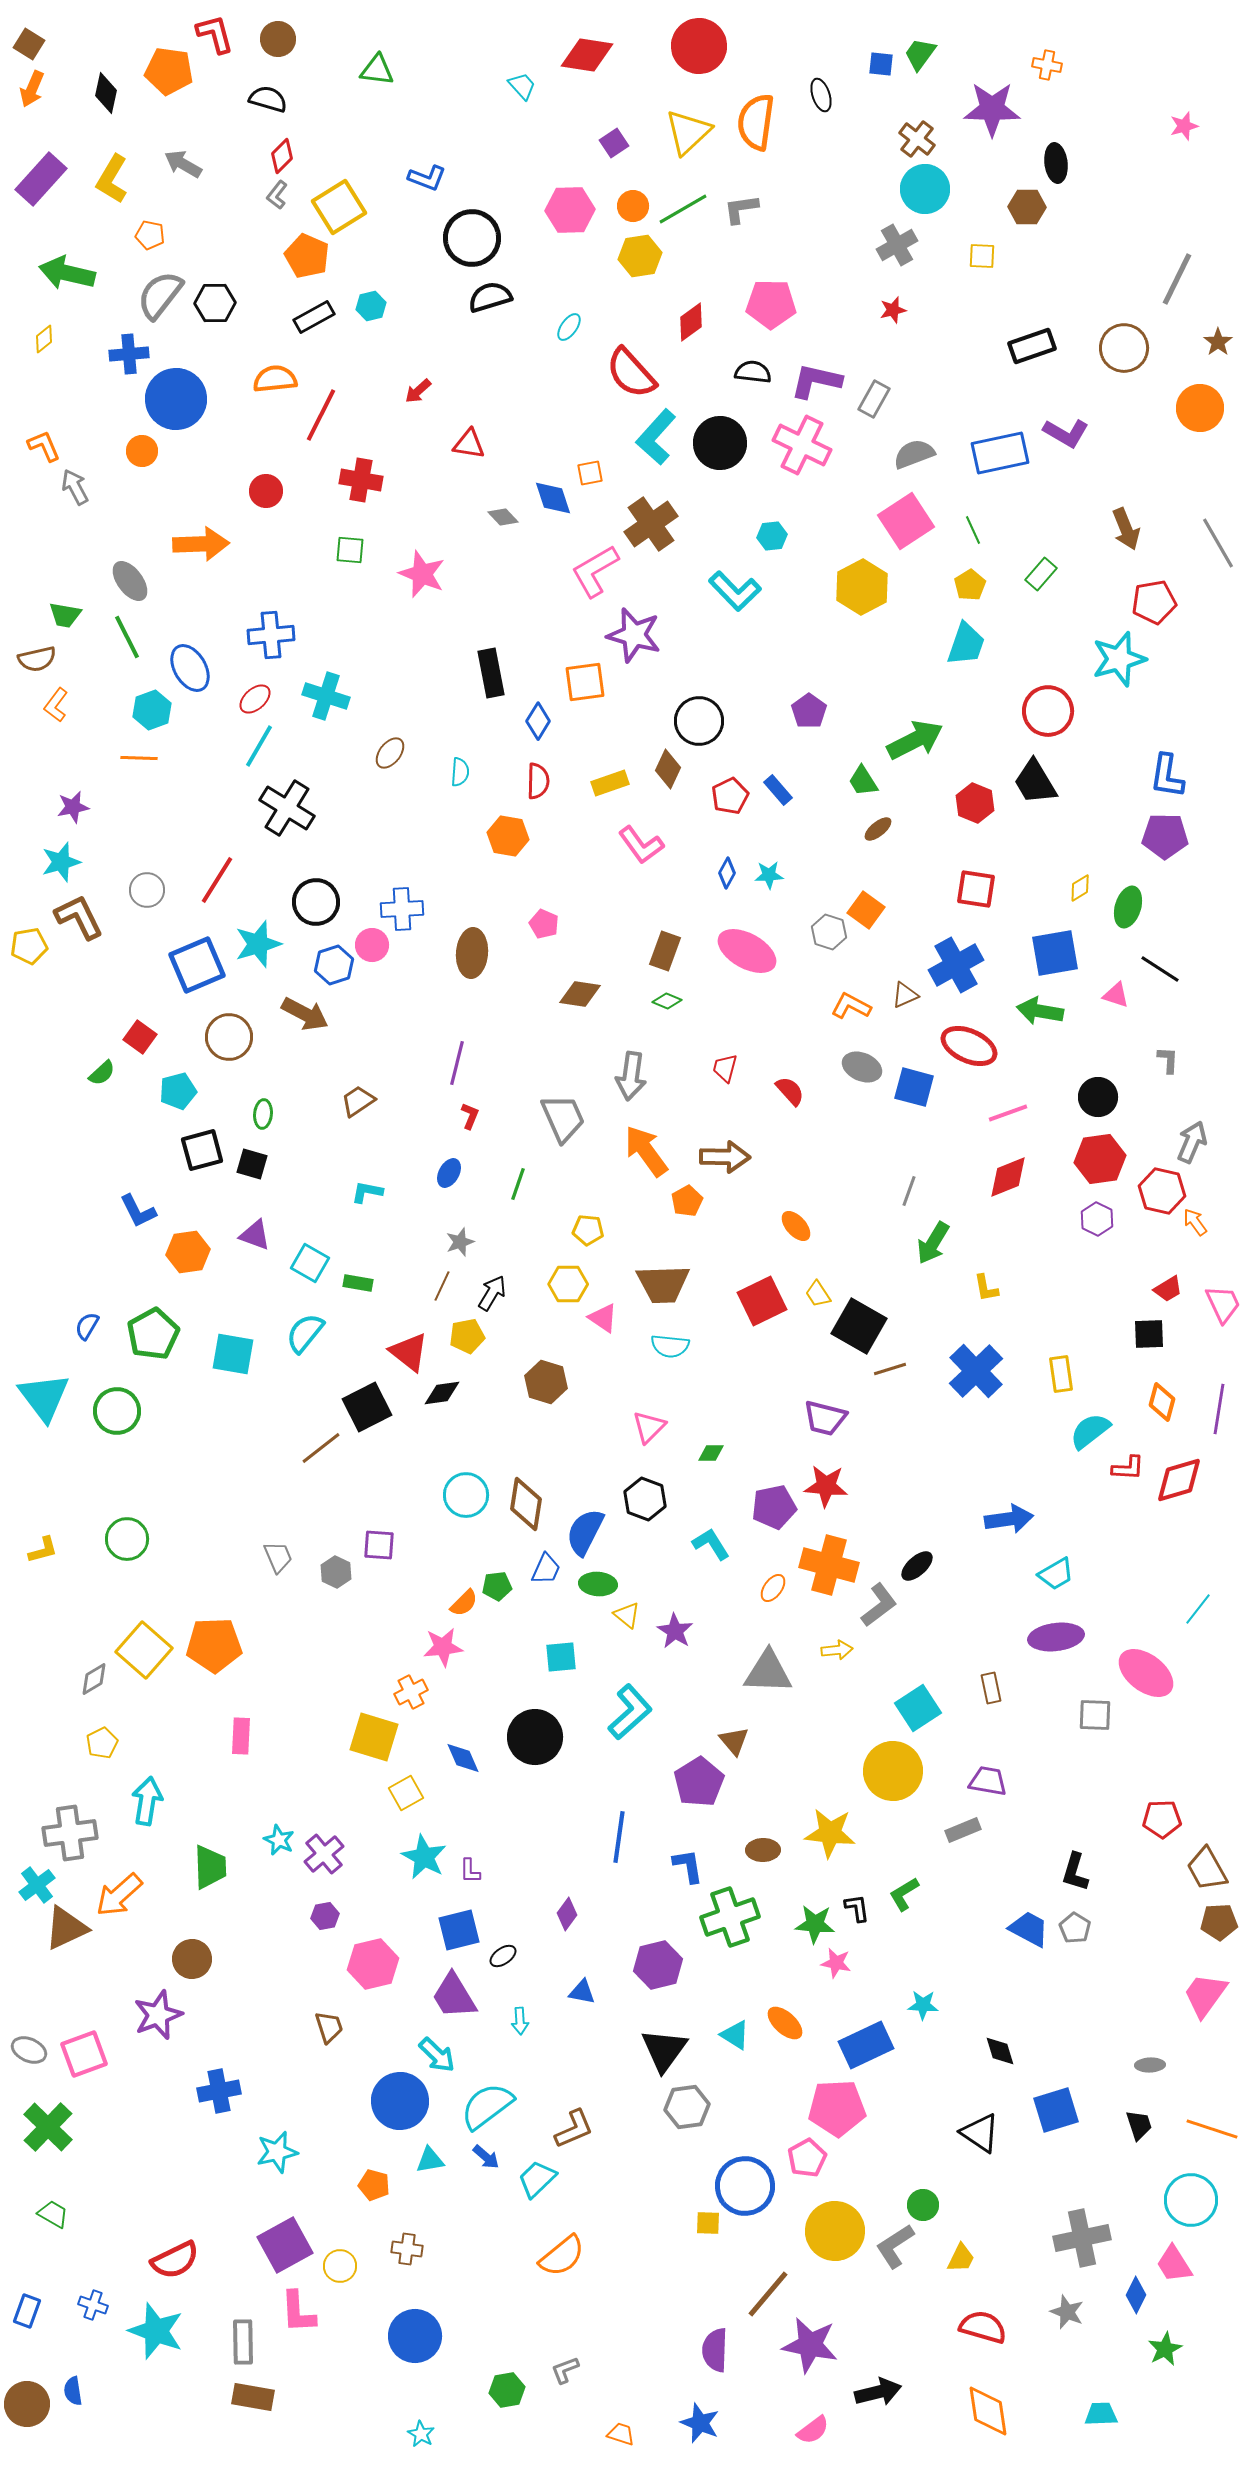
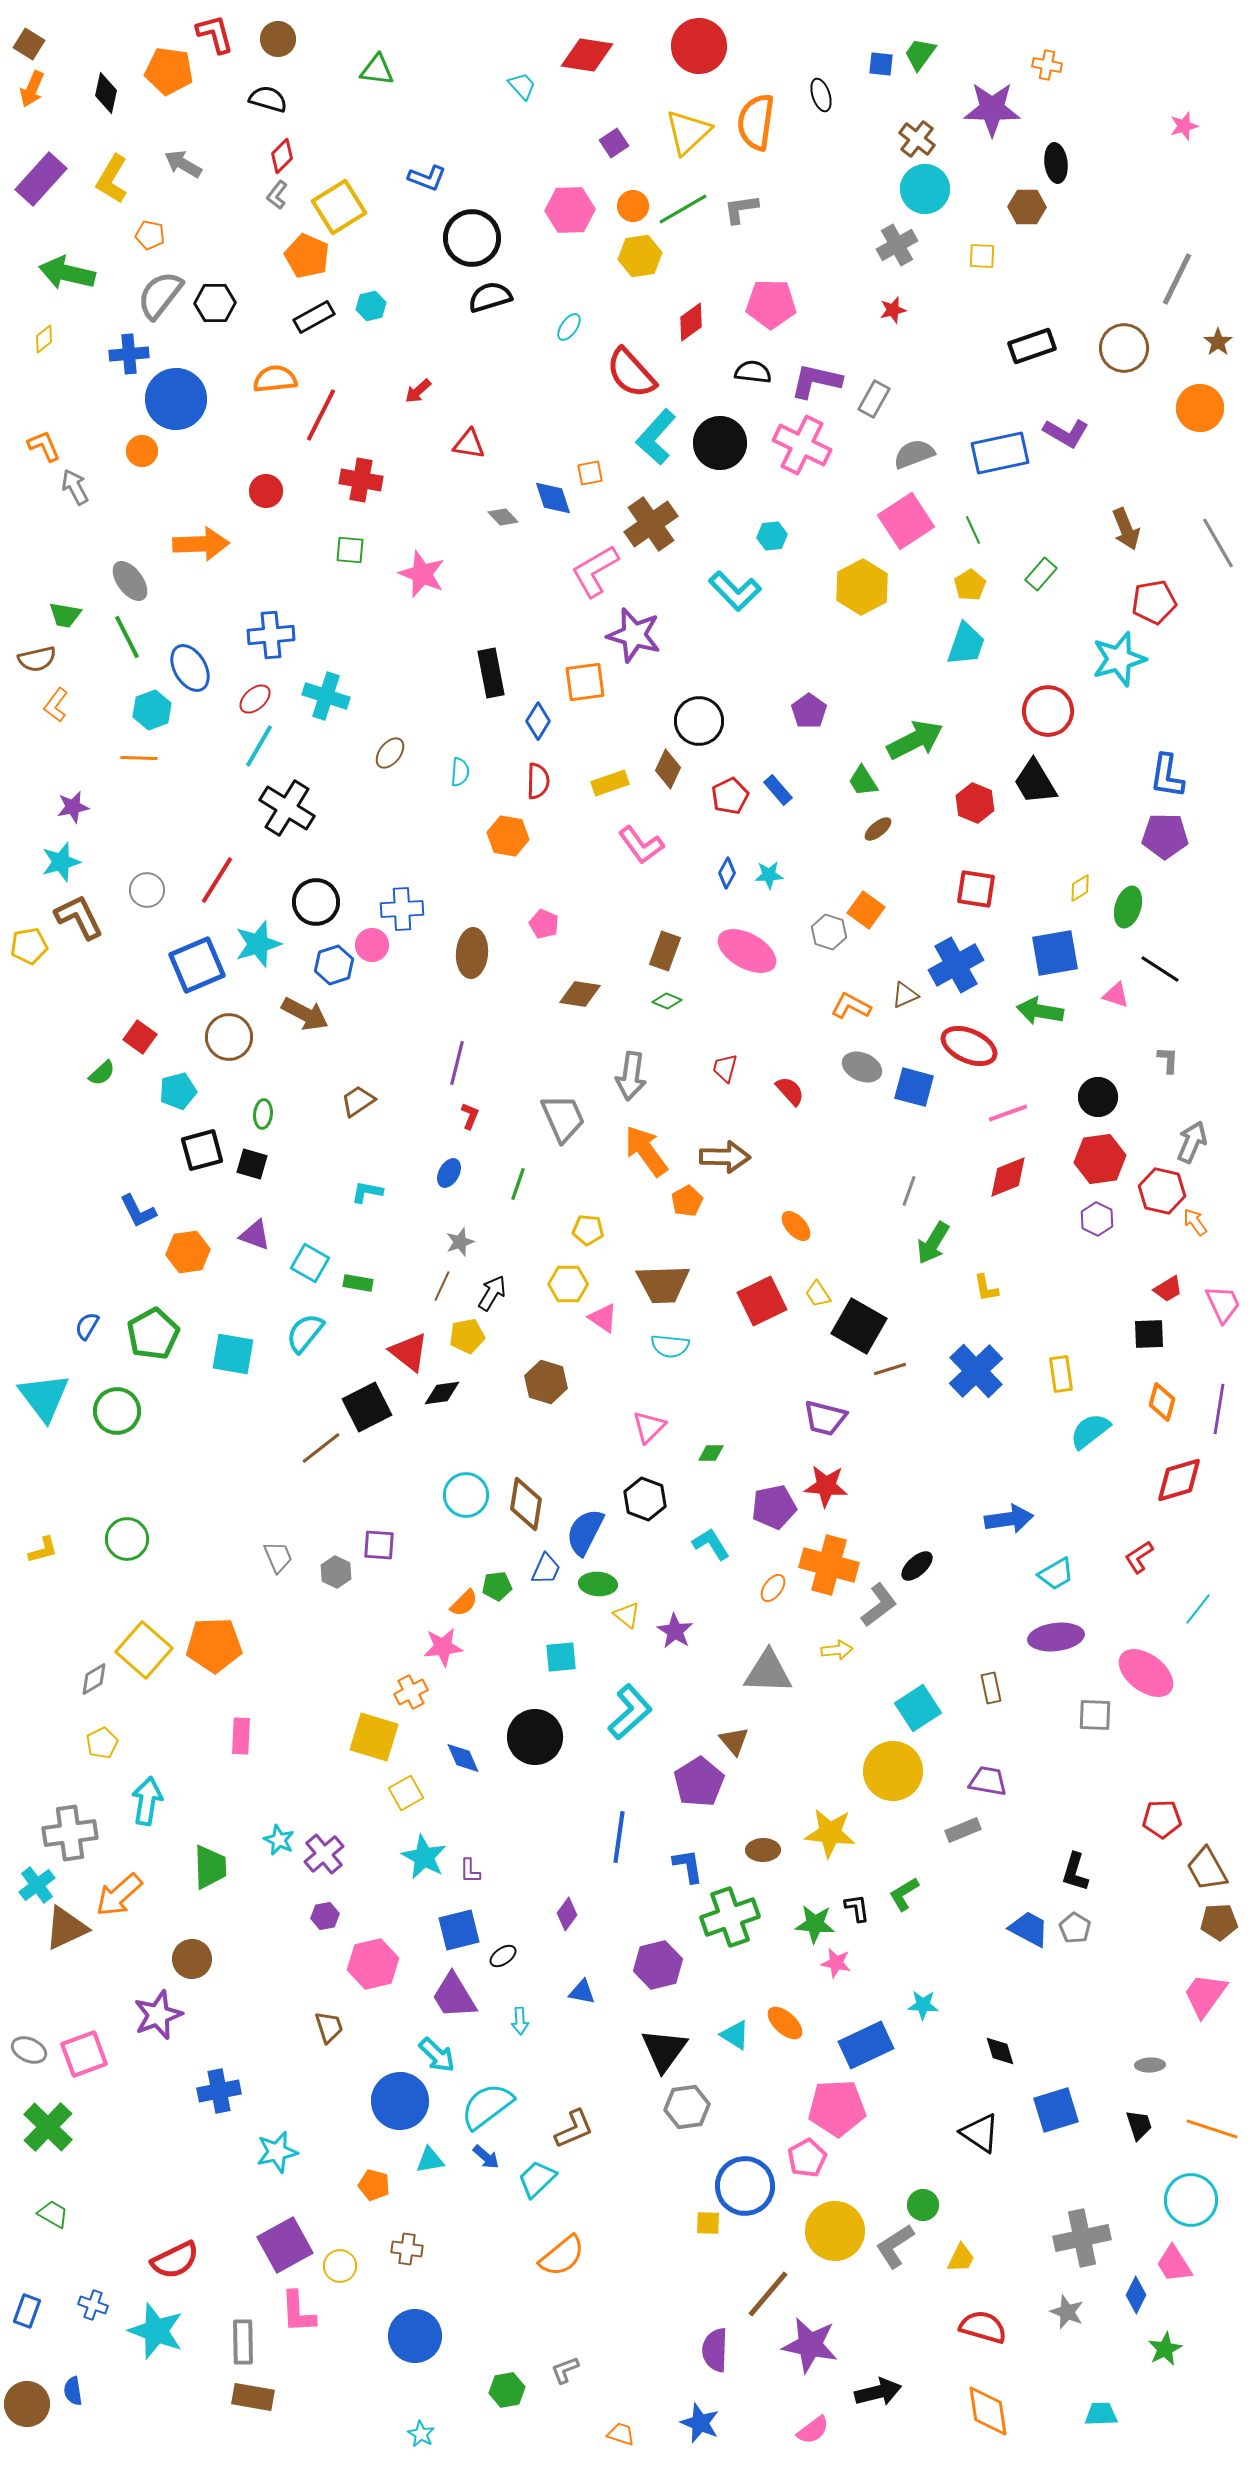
red L-shape at (1128, 1468): moved 11 px right, 89 px down; rotated 144 degrees clockwise
